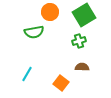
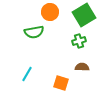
orange square: rotated 21 degrees counterclockwise
